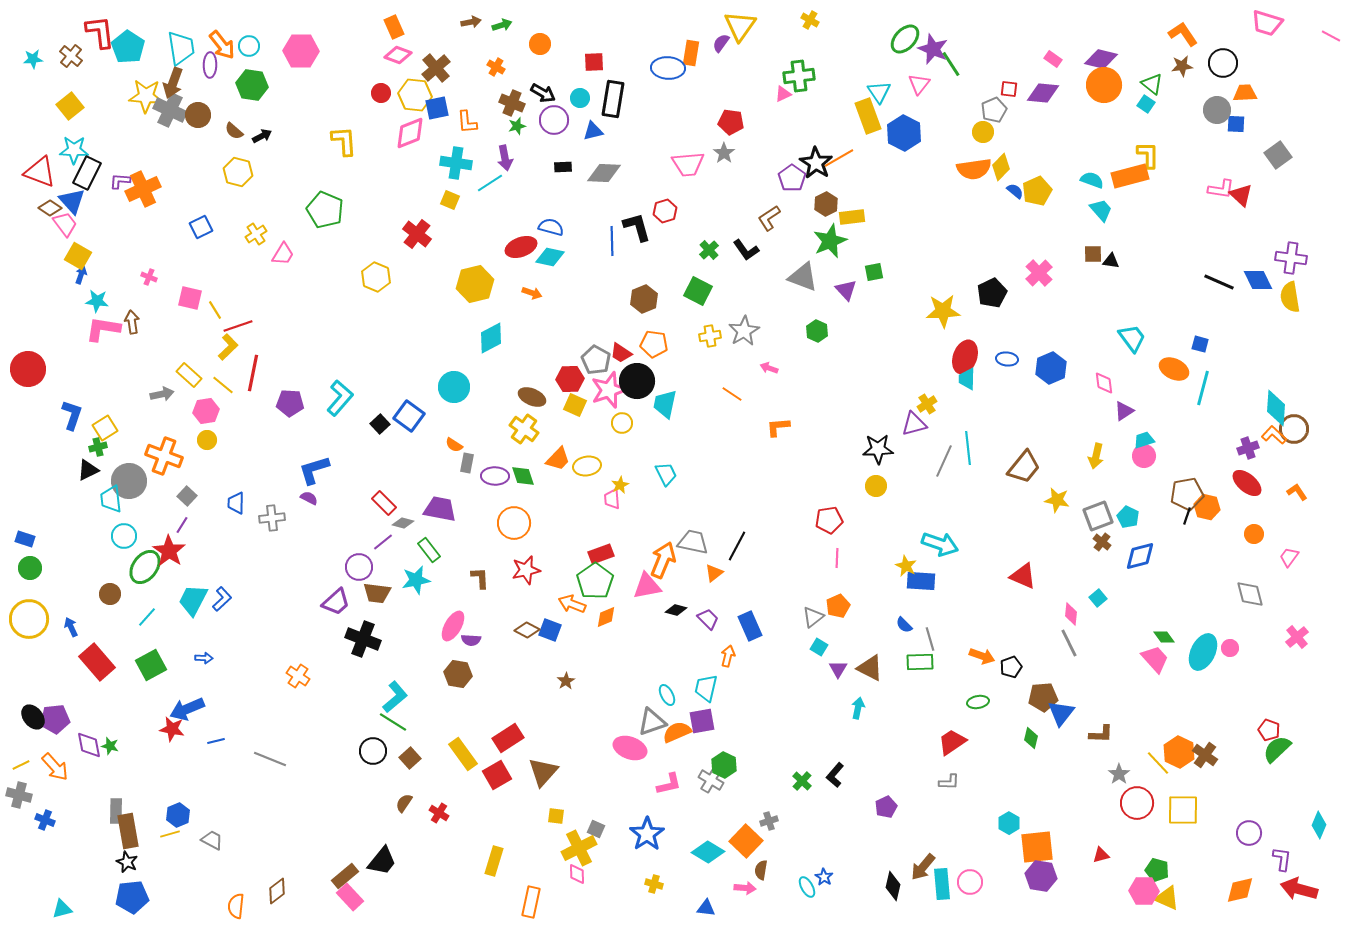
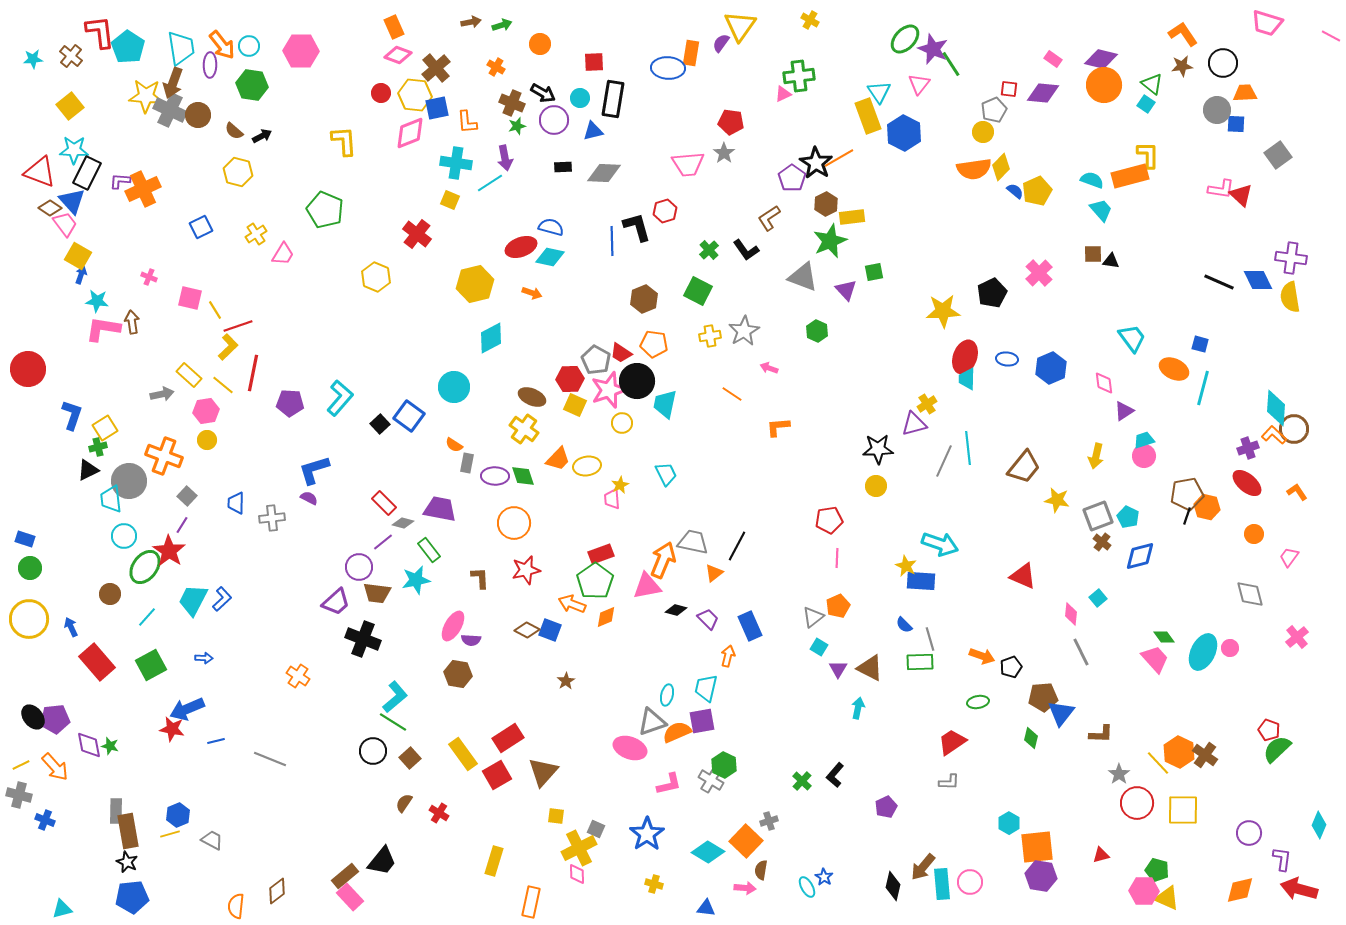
gray line at (1069, 643): moved 12 px right, 9 px down
cyan ellipse at (667, 695): rotated 40 degrees clockwise
